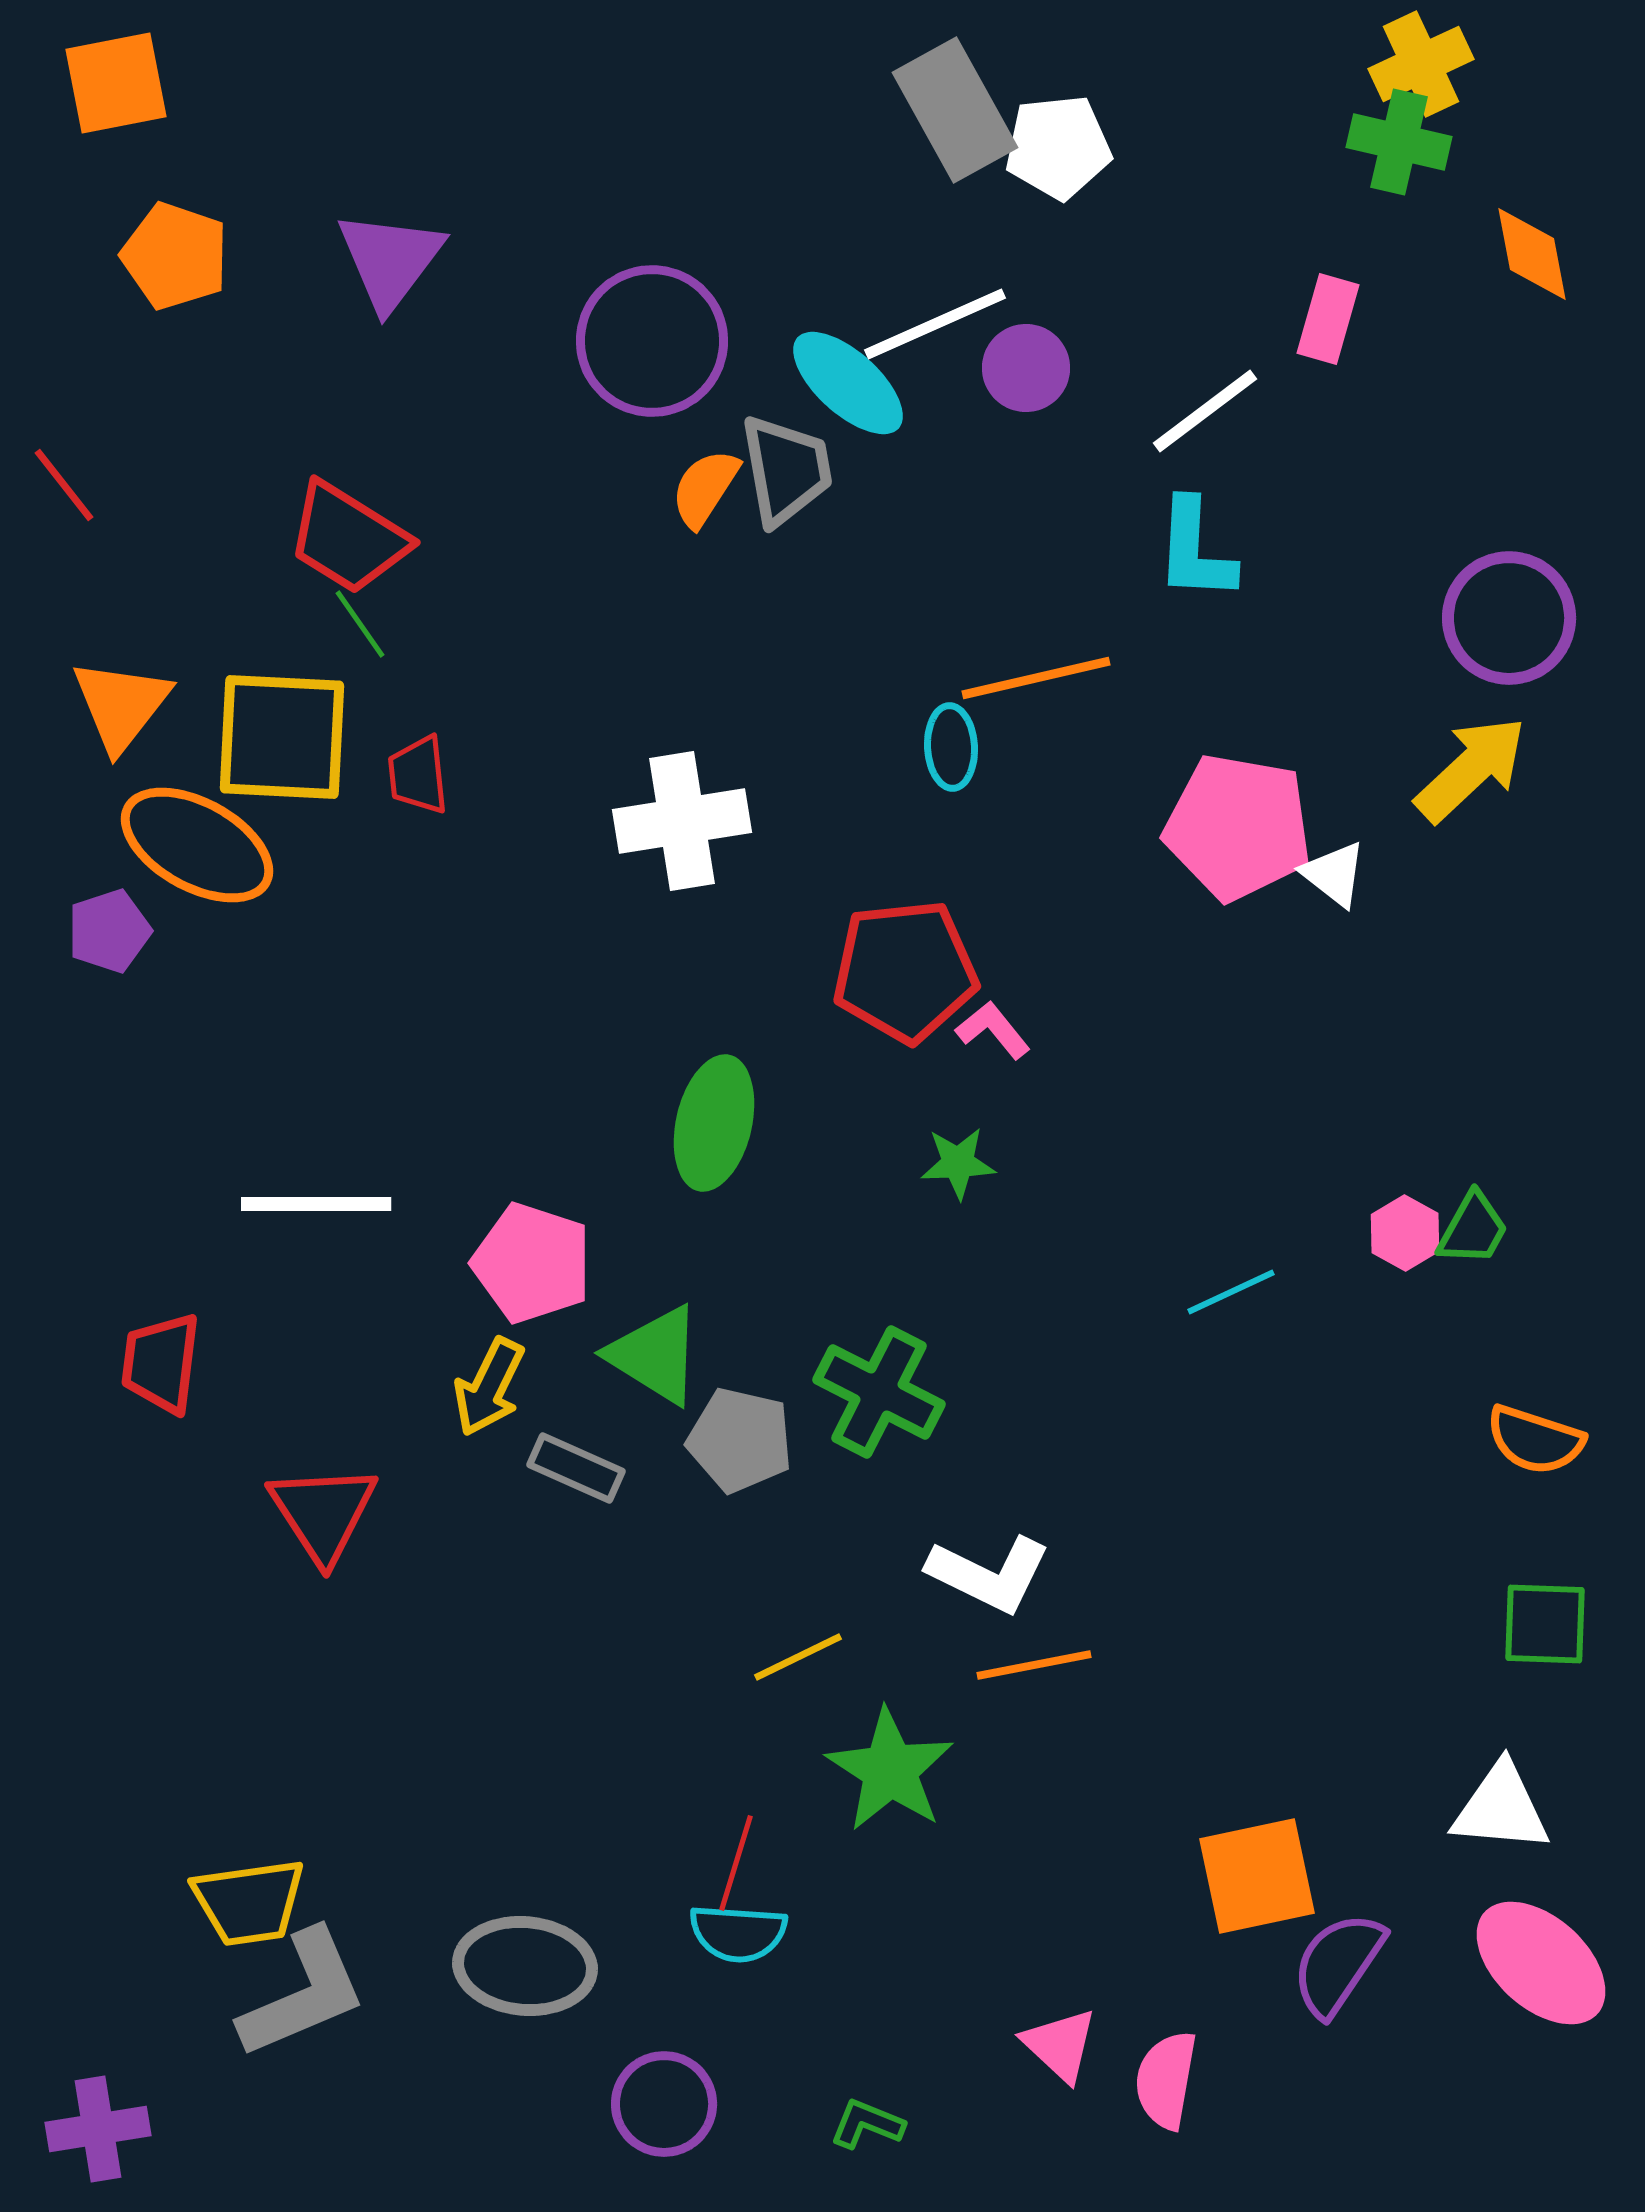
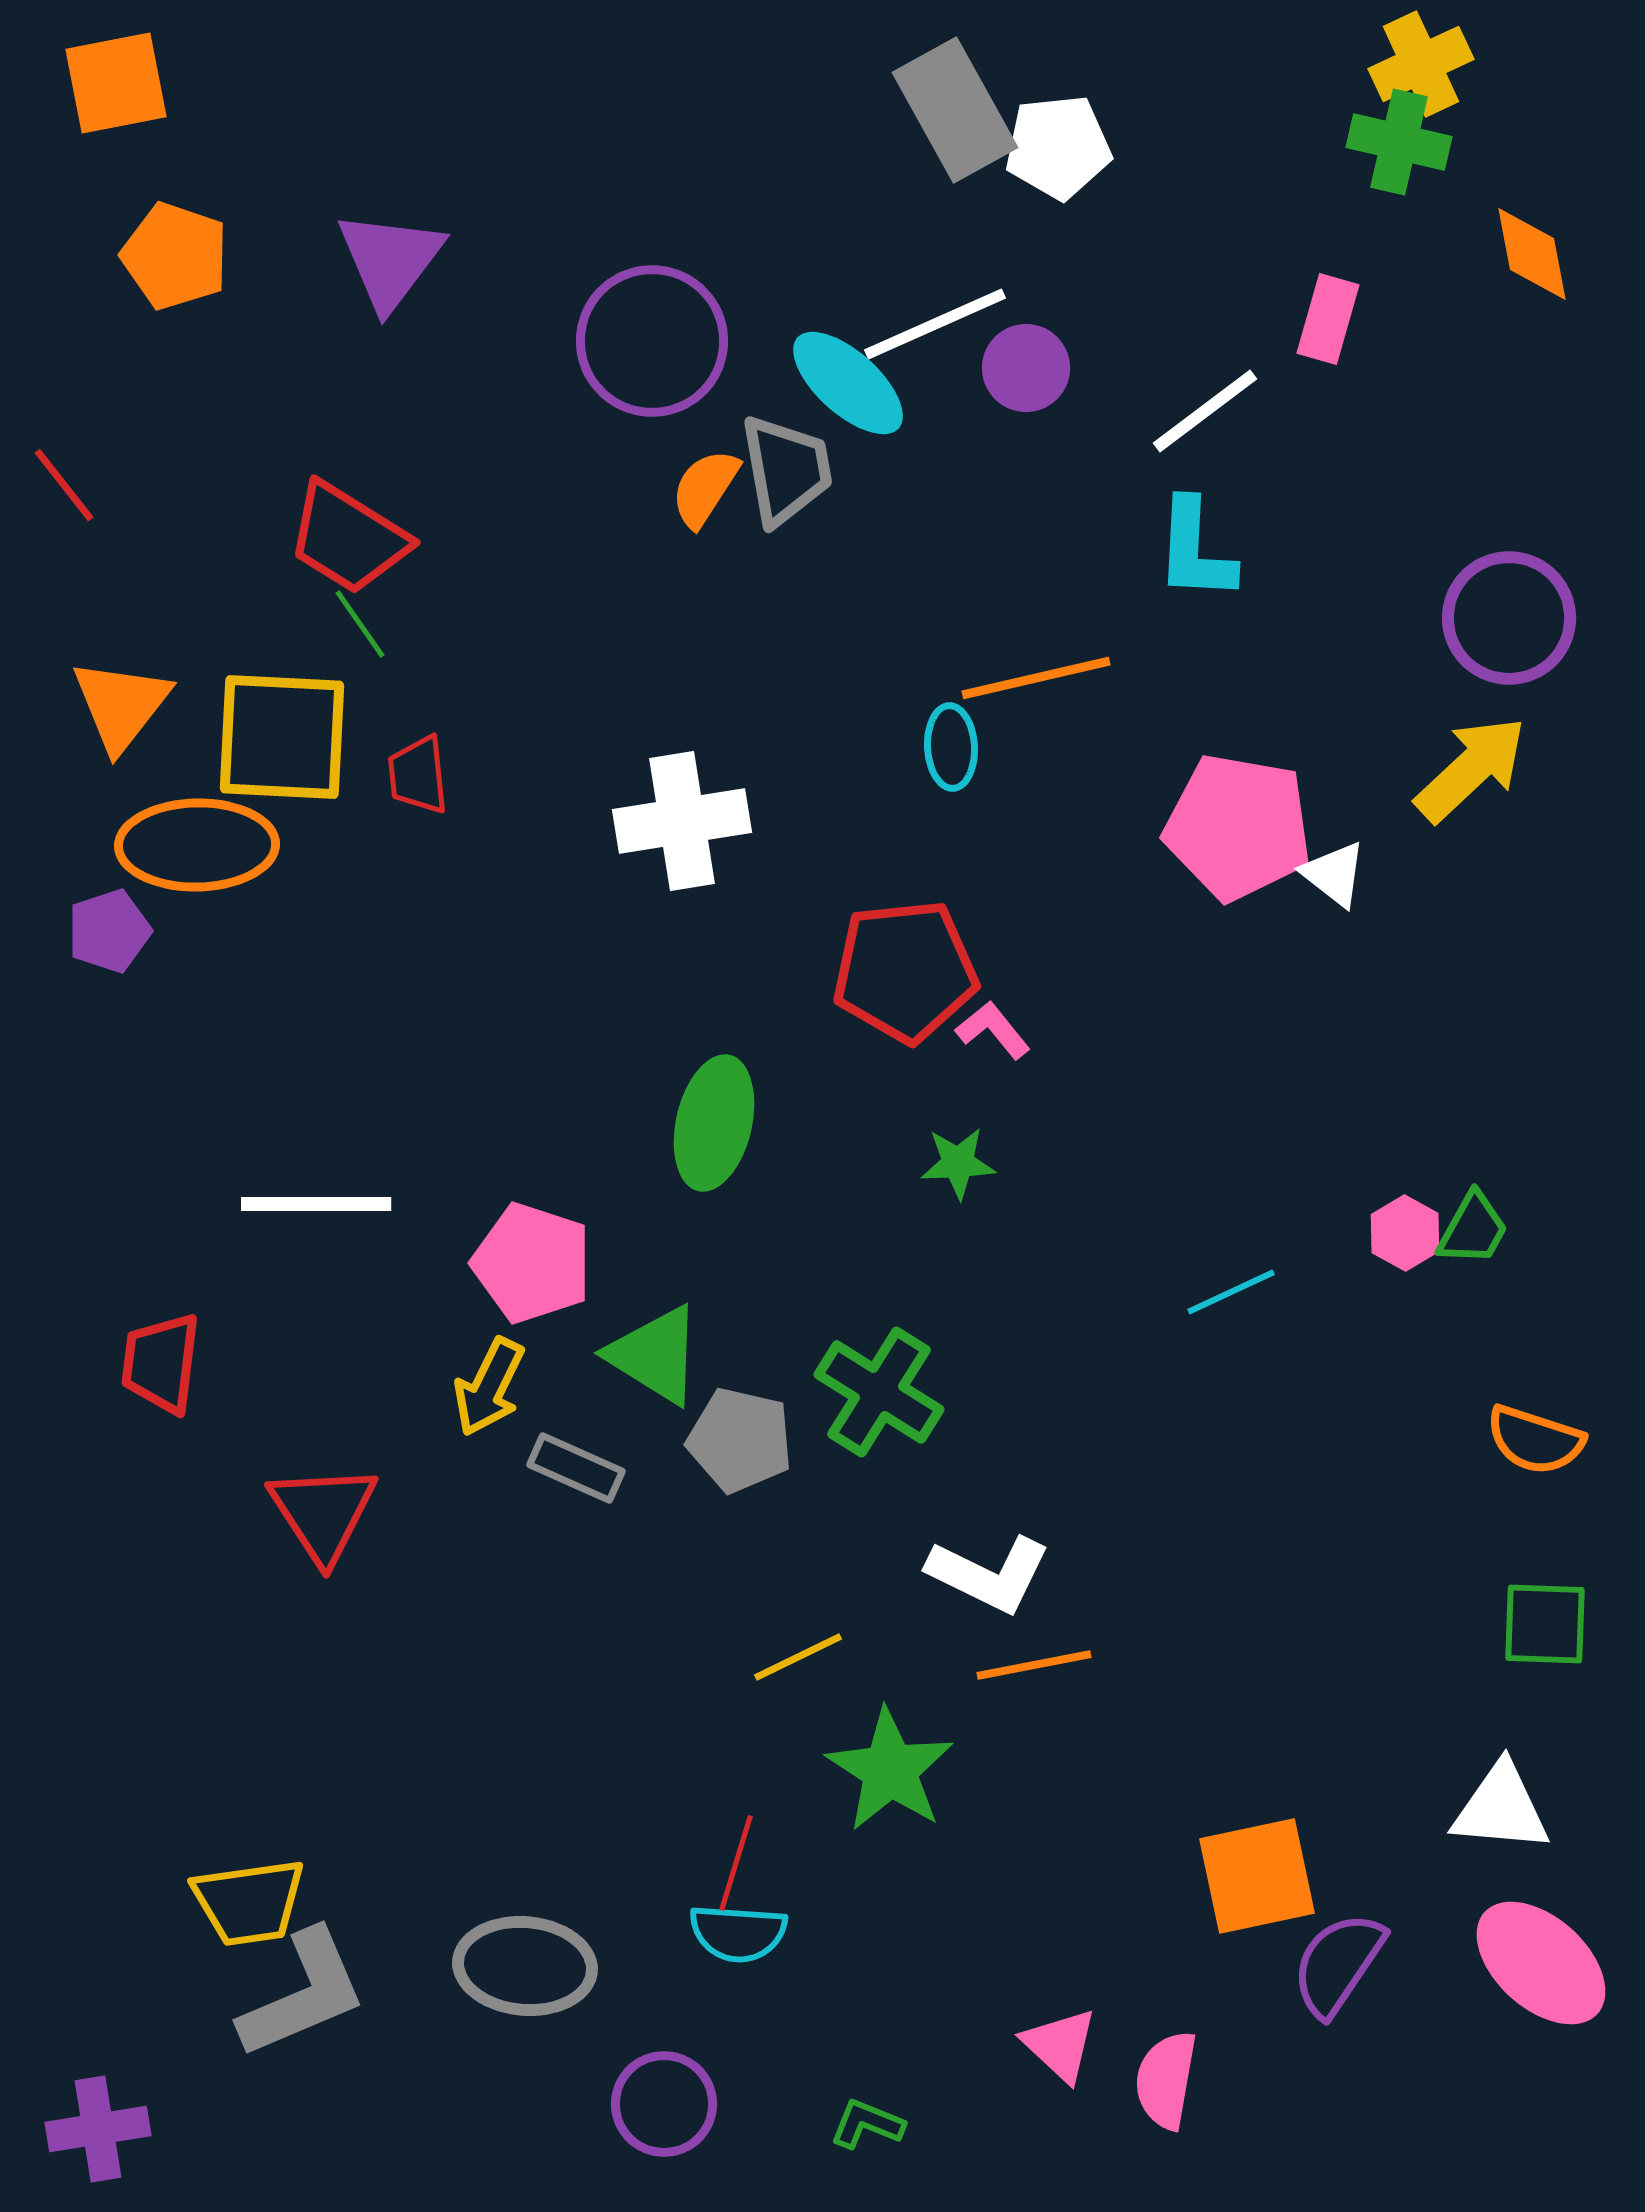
orange ellipse at (197, 845): rotated 30 degrees counterclockwise
green cross at (879, 1392): rotated 5 degrees clockwise
